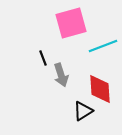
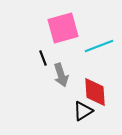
pink square: moved 8 px left, 5 px down
cyan line: moved 4 px left
red diamond: moved 5 px left, 3 px down
